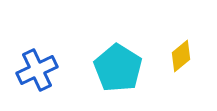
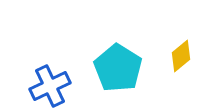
blue cross: moved 13 px right, 16 px down
